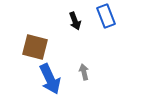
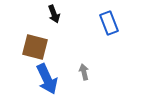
blue rectangle: moved 3 px right, 7 px down
black arrow: moved 21 px left, 7 px up
blue arrow: moved 3 px left
